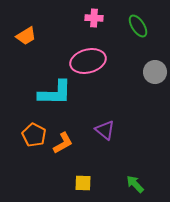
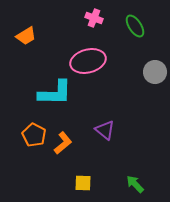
pink cross: rotated 18 degrees clockwise
green ellipse: moved 3 px left
orange L-shape: rotated 10 degrees counterclockwise
